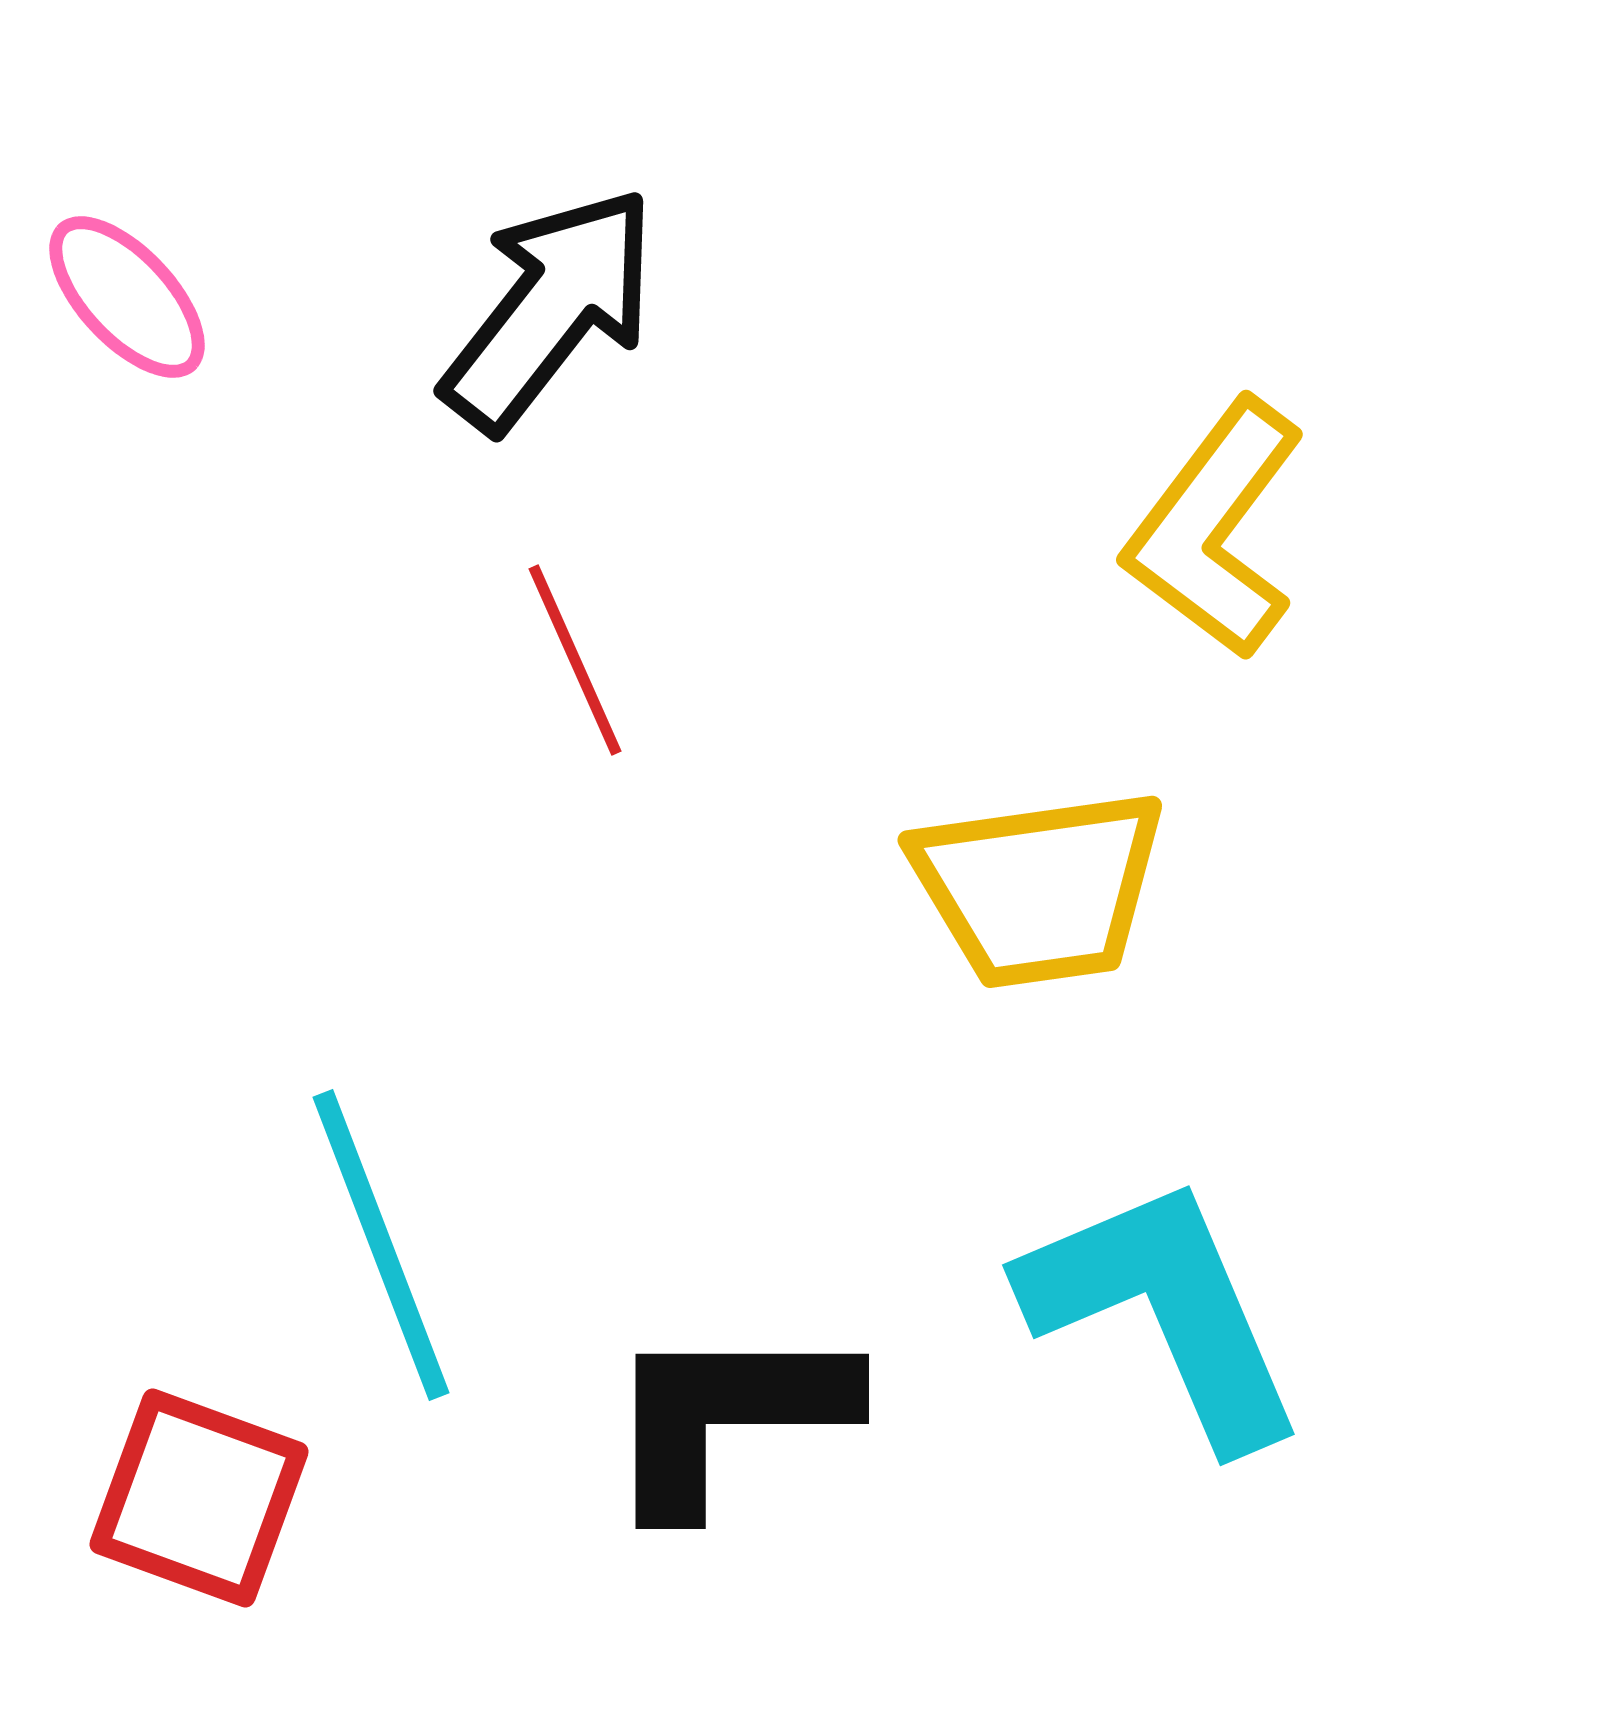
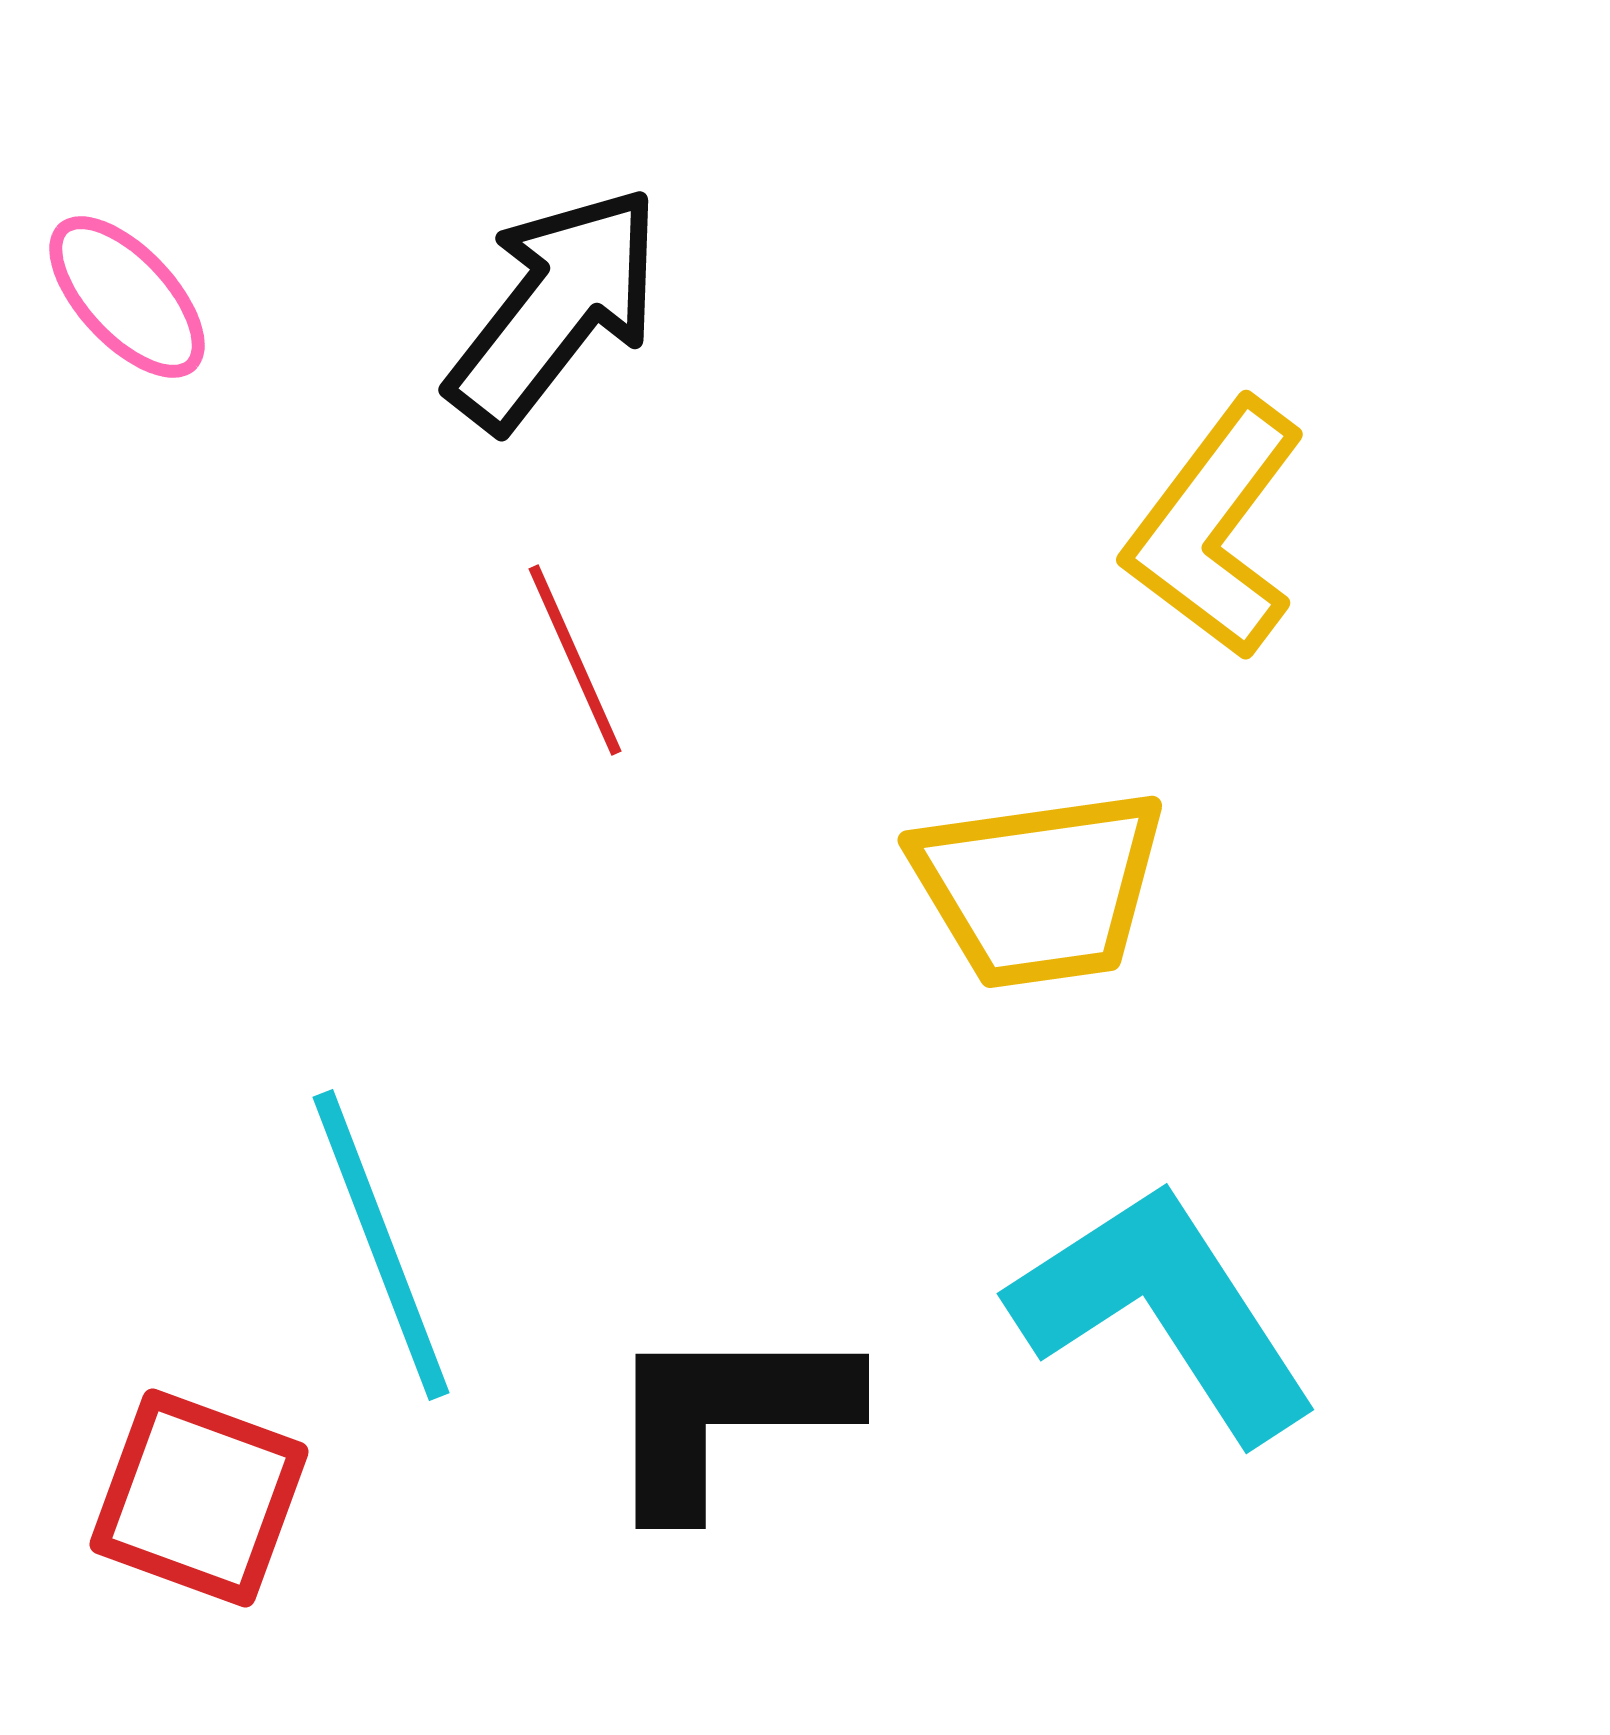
black arrow: moved 5 px right, 1 px up
cyan L-shape: rotated 10 degrees counterclockwise
